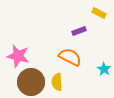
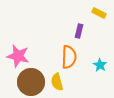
purple rectangle: rotated 56 degrees counterclockwise
orange semicircle: moved 1 px left; rotated 65 degrees clockwise
cyan star: moved 4 px left, 4 px up
yellow semicircle: rotated 12 degrees counterclockwise
